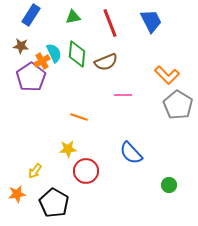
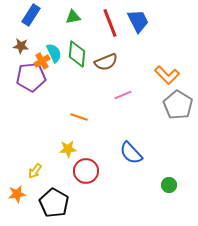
blue trapezoid: moved 13 px left
purple pentagon: rotated 28 degrees clockwise
pink line: rotated 24 degrees counterclockwise
